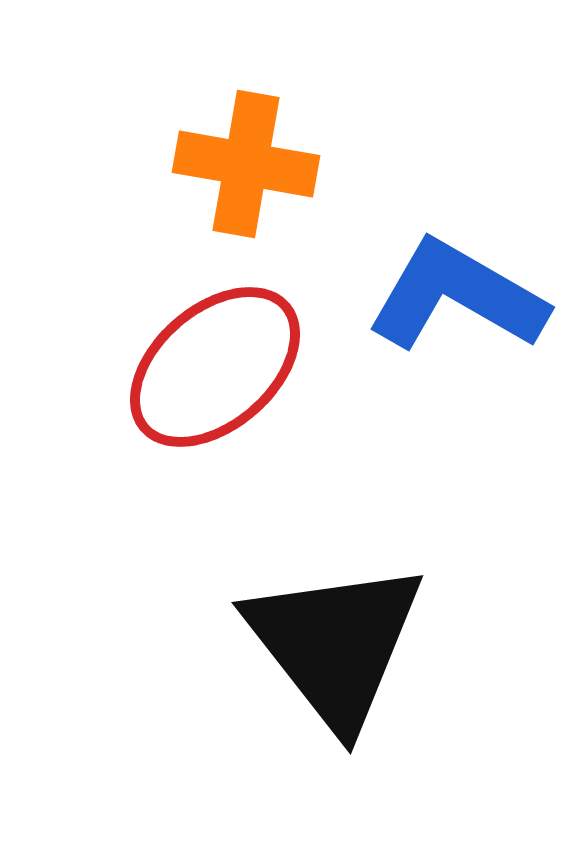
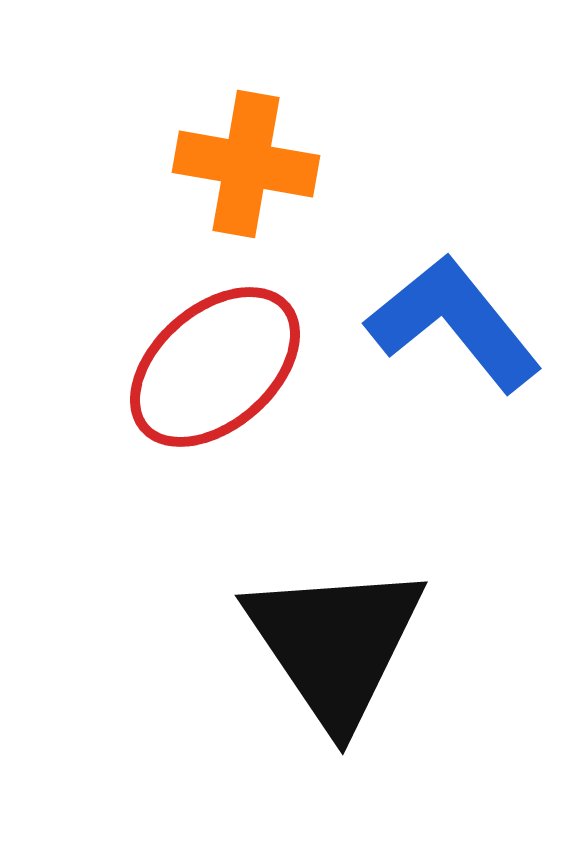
blue L-shape: moved 3 px left, 27 px down; rotated 21 degrees clockwise
black triangle: rotated 4 degrees clockwise
